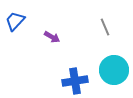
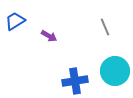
blue trapezoid: rotated 15 degrees clockwise
purple arrow: moved 3 px left, 1 px up
cyan circle: moved 1 px right, 1 px down
